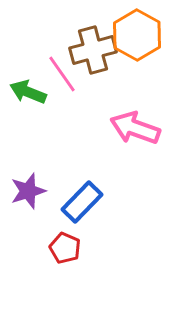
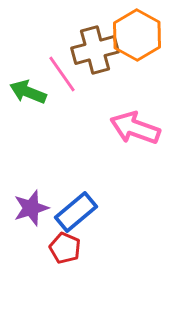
brown cross: moved 2 px right
purple star: moved 3 px right, 17 px down
blue rectangle: moved 6 px left, 10 px down; rotated 6 degrees clockwise
